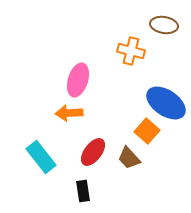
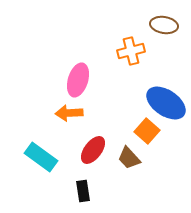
orange cross: rotated 28 degrees counterclockwise
red ellipse: moved 2 px up
cyan rectangle: rotated 16 degrees counterclockwise
